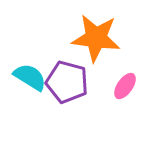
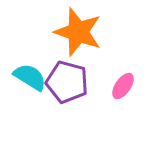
orange star: moved 18 px left, 6 px up; rotated 12 degrees clockwise
pink ellipse: moved 2 px left
